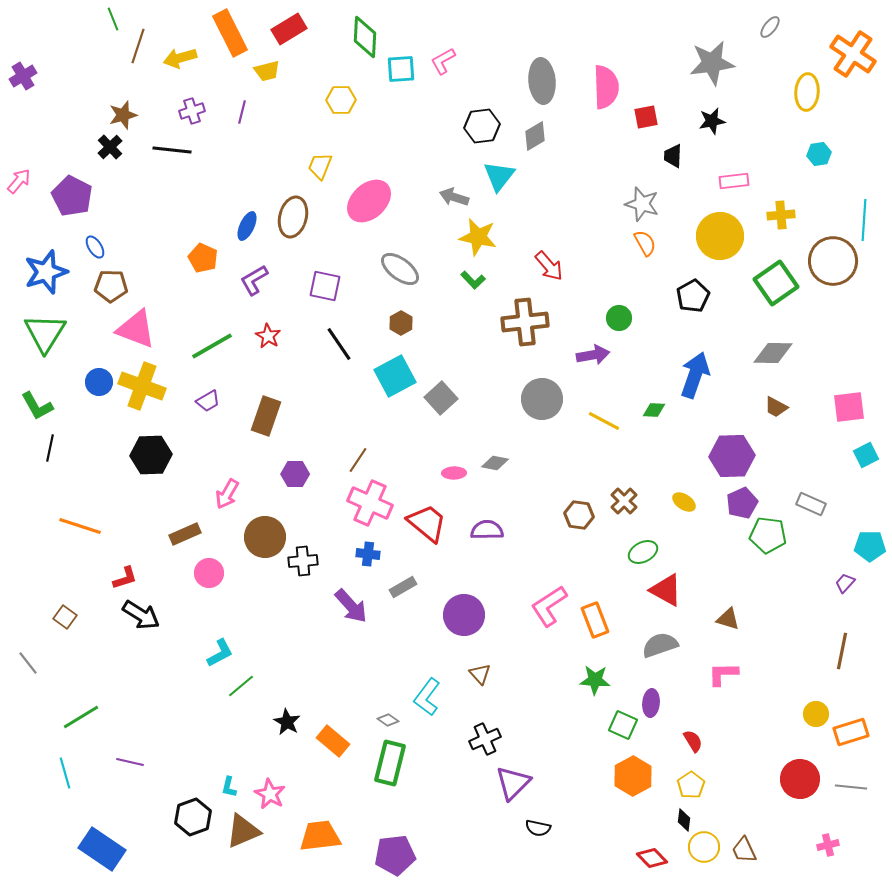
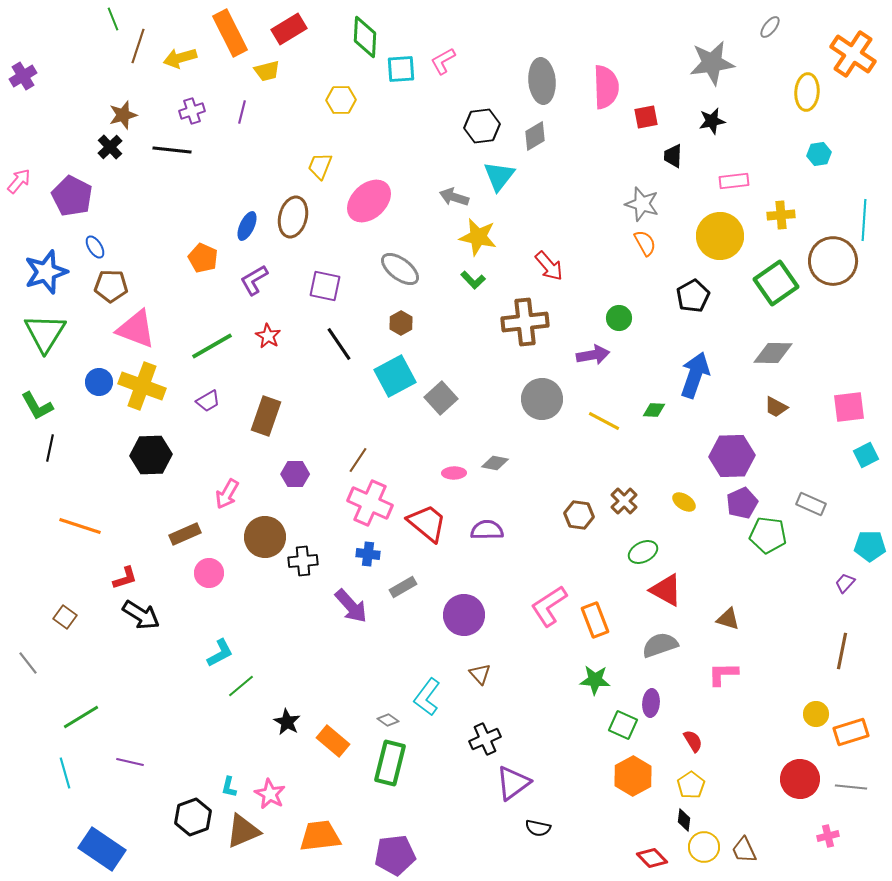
purple triangle at (513, 783): rotated 9 degrees clockwise
pink cross at (828, 845): moved 9 px up
